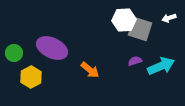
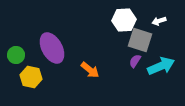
white arrow: moved 10 px left, 3 px down
gray square: moved 11 px down
purple ellipse: rotated 36 degrees clockwise
green circle: moved 2 px right, 2 px down
purple semicircle: rotated 40 degrees counterclockwise
yellow hexagon: rotated 20 degrees counterclockwise
